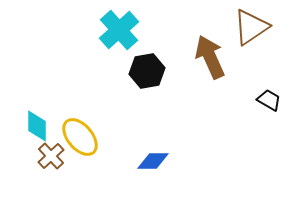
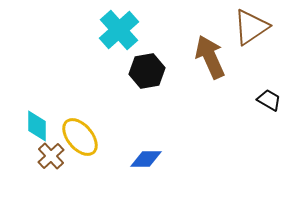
blue diamond: moved 7 px left, 2 px up
